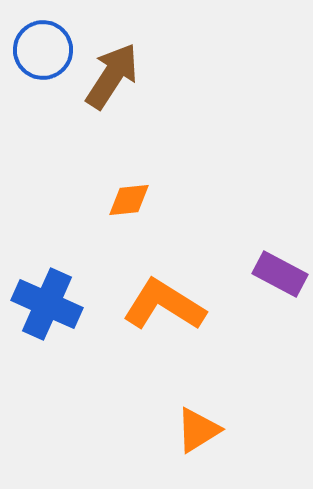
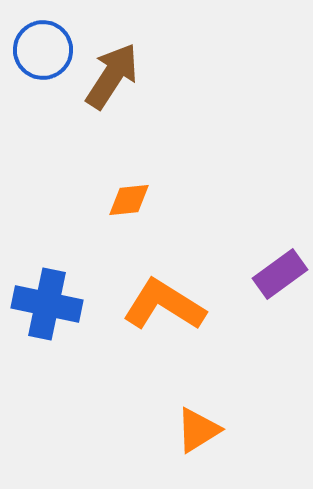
purple rectangle: rotated 64 degrees counterclockwise
blue cross: rotated 12 degrees counterclockwise
